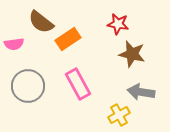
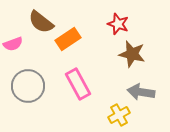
red star: rotated 10 degrees clockwise
pink semicircle: moved 1 px left; rotated 12 degrees counterclockwise
